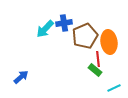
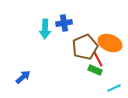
cyan arrow: rotated 42 degrees counterclockwise
brown pentagon: moved 11 px down
orange ellipse: moved 1 px right, 1 px down; rotated 60 degrees counterclockwise
red line: rotated 21 degrees counterclockwise
green rectangle: rotated 16 degrees counterclockwise
blue arrow: moved 2 px right
